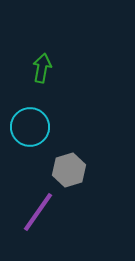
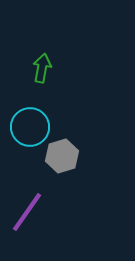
gray hexagon: moved 7 px left, 14 px up
purple line: moved 11 px left
